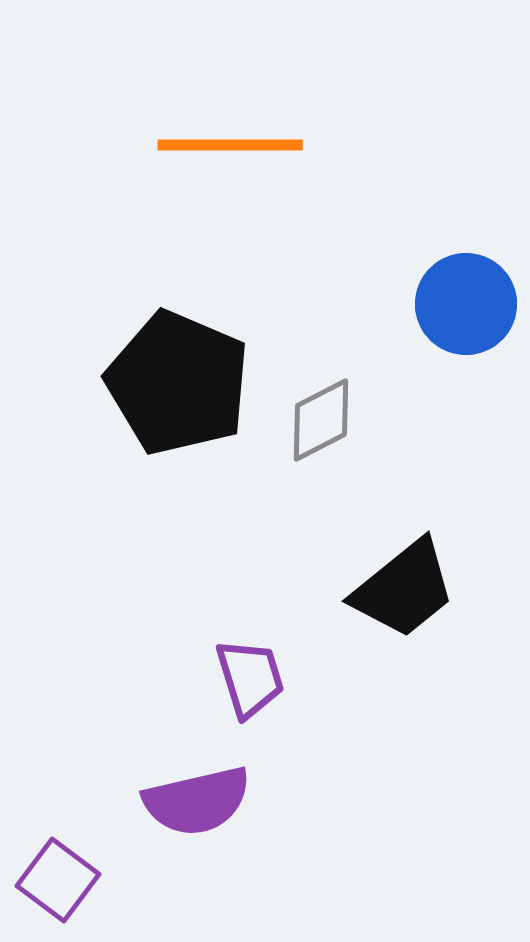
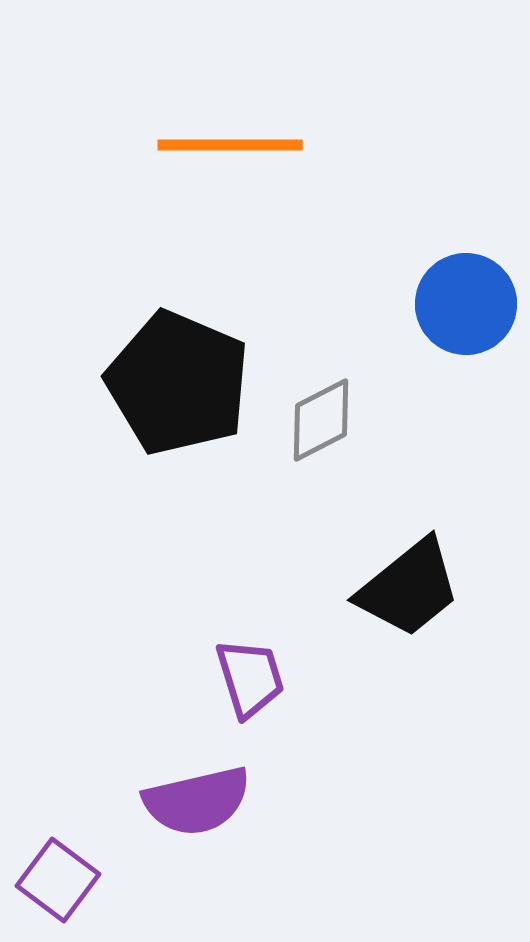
black trapezoid: moved 5 px right, 1 px up
